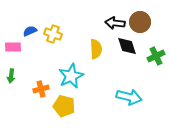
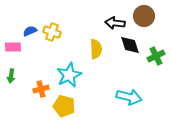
brown circle: moved 4 px right, 6 px up
yellow cross: moved 1 px left, 2 px up
black diamond: moved 3 px right, 1 px up
cyan star: moved 2 px left, 1 px up
